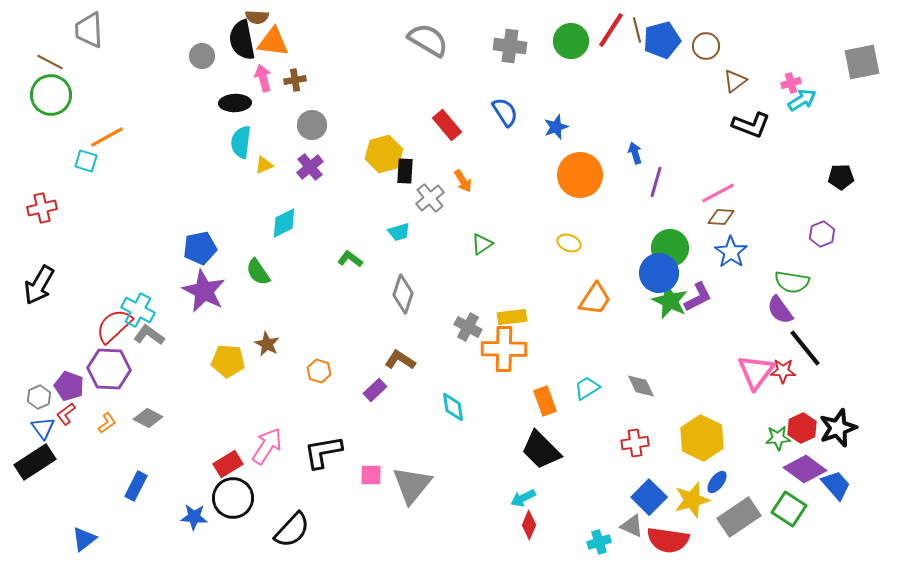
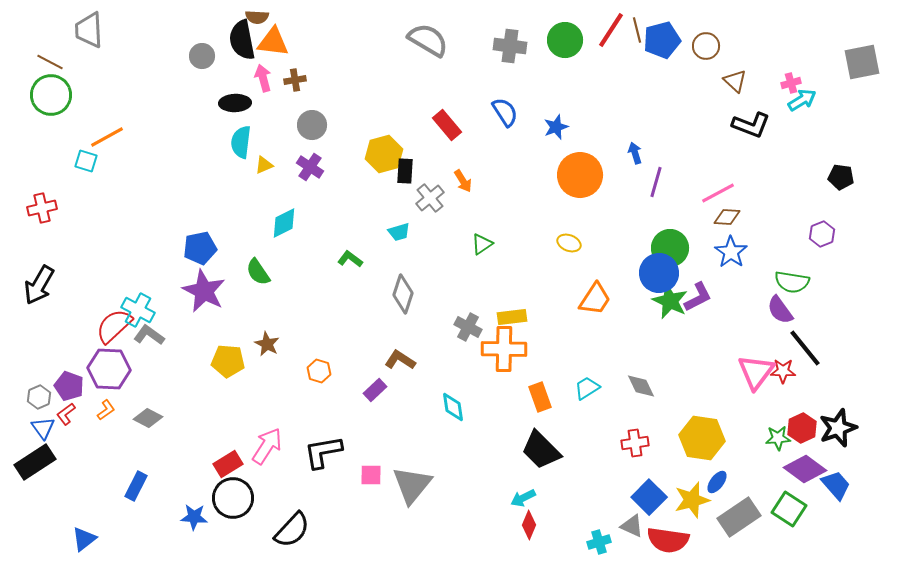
green circle at (571, 41): moved 6 px left, 1 px up
brown triangle at (735, 81): rotated 40 degrees counterclockwise
purple cross at (310, 167): rotated 16 degrees counterclockwise
black pentagon at (841, 177): rotated 10 degrees clockwise
brown diamond at (721, 217): moved 6 px right
orange rectangle at (545, 401): moved 5 px left, 4 px up
orange L-shape at (107, 423): moved 1 px left, 13 px up
yellow hexagon at (702, 438): rotated 18 degrees counterclockwise
